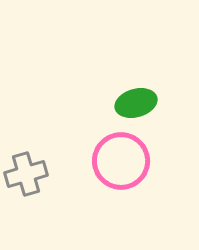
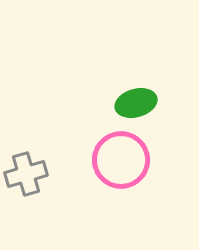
pink circle: moved 1 px up
